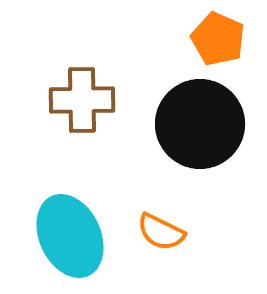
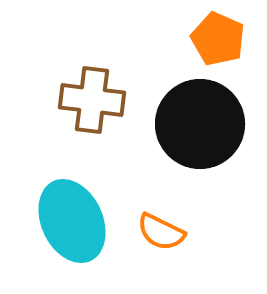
brown cross: moved 10 px right; rotated 8 degrees clockwise
cyan ellipse: moved 2 px right, 15 px up
